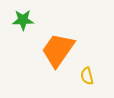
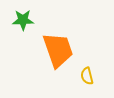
orange trapezoid: rotated 126 degrees clockwise
